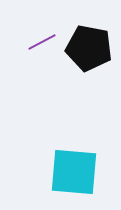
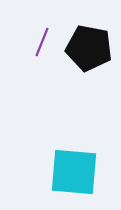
purple line: rotated 40 degrees counterclockwise
